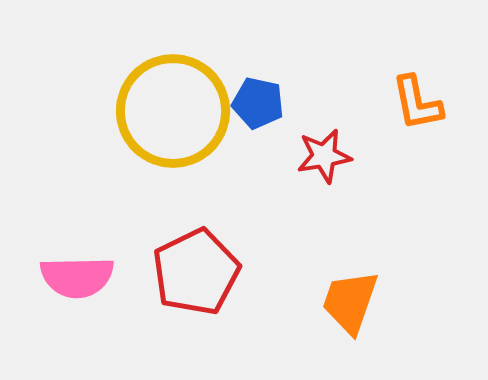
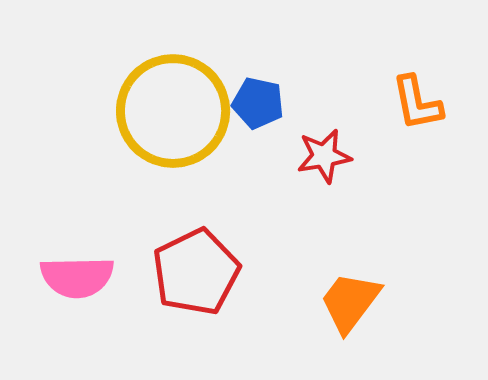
orange trapezoid: rotated 18 degrees clockwise
